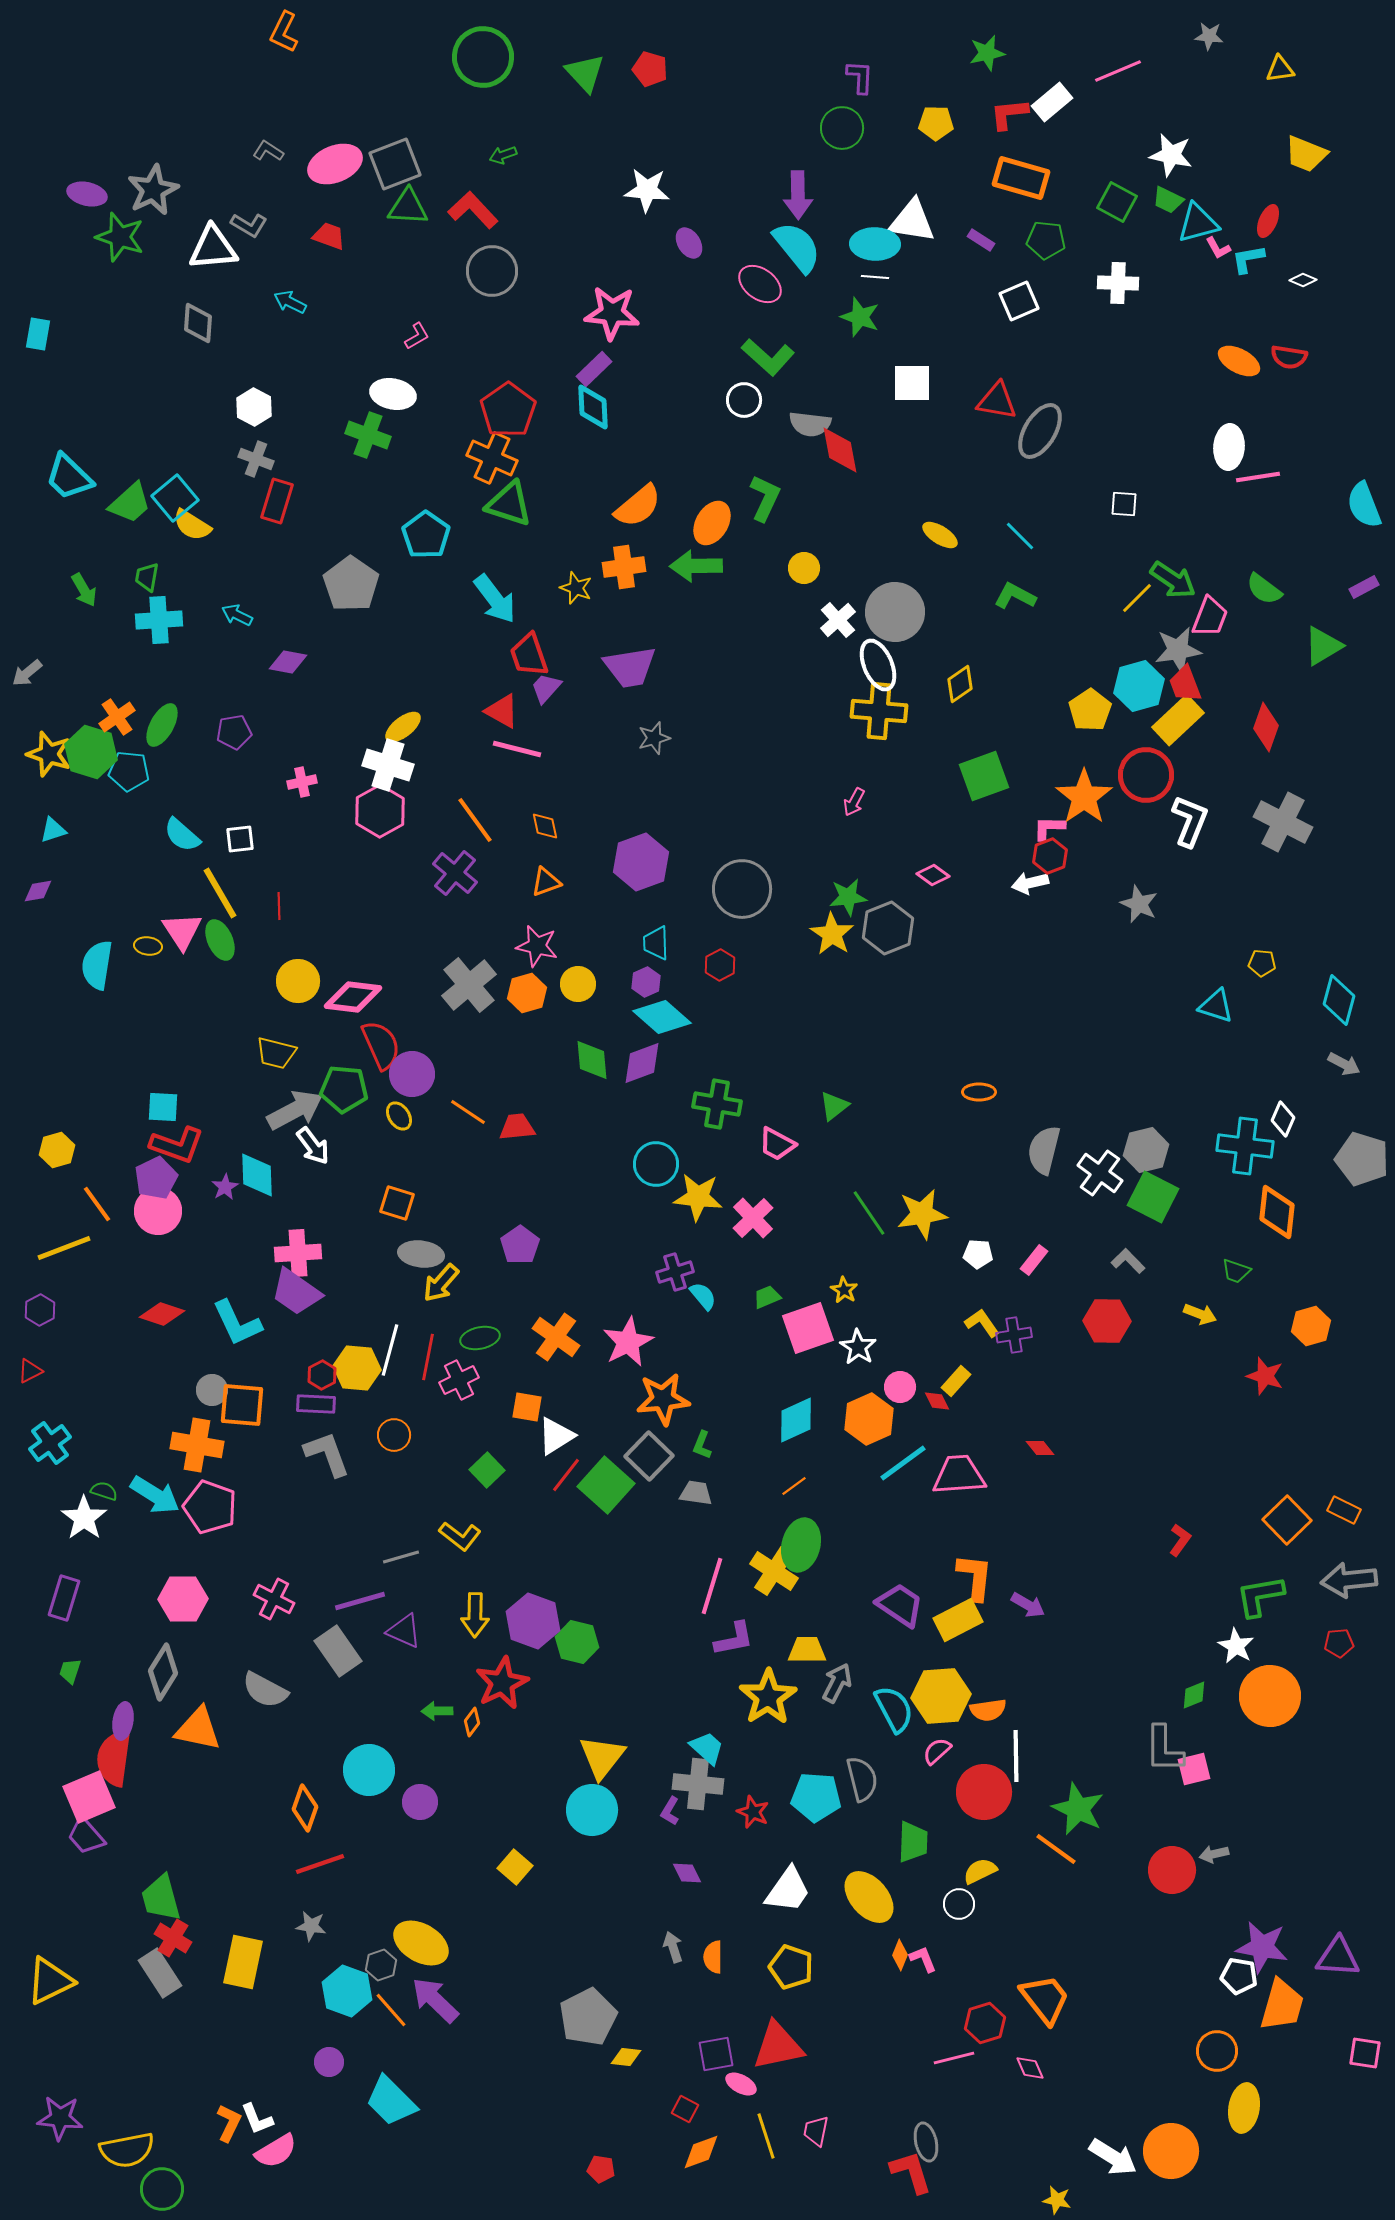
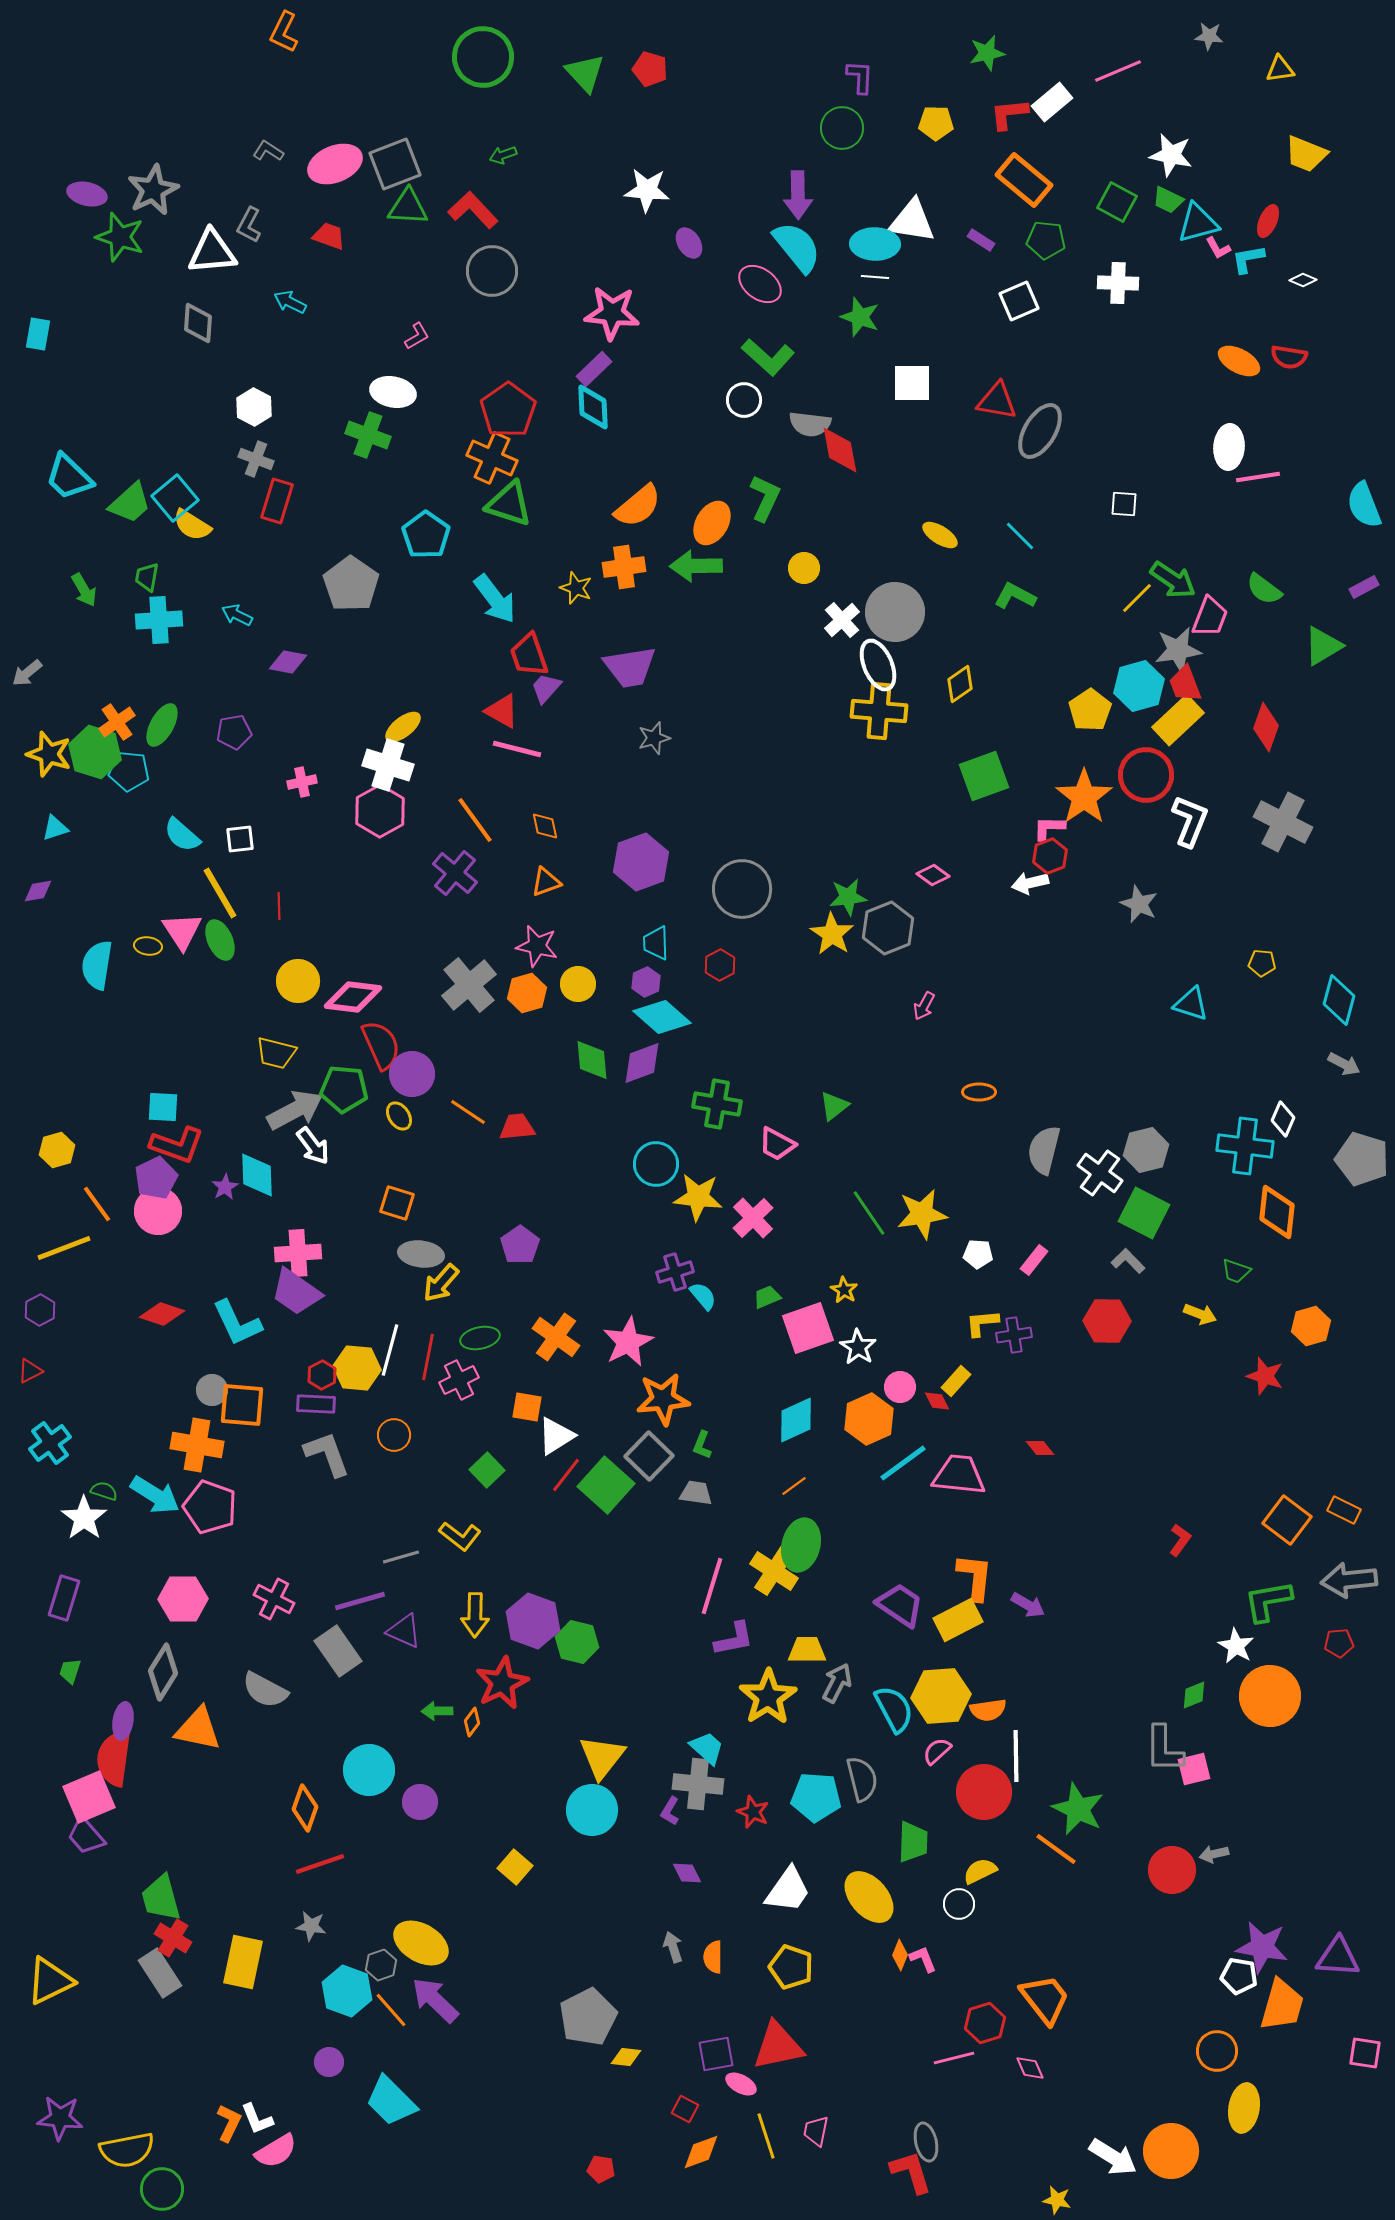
orange rectangle at (1021, 178): moved 3 px right, 2 px down; rotated 24 degrees clockwise
gray L-shape at (249, 225): rotated 87 degrees clockwise
white triangle at (213, 248): moved 1 px left, 4 px down
white ellipse at (393, 394): moved 2 px up
white cross at (838, 620): moved 4 px right
orange cross at (117, 717): moved 5 px down
green hexagon at (91, 752): moved 4 px right
pink arrow at (854, 802): moved 70 px right, 204 px down
cyan triangle at (53, 830): moved 2 px right, 2 px up
cyan triangle at (1216, 1006): moved 25 px left, 2 px up
green square at (1153, 1197): moved 9 px left, 16 px down
yellow L-shape at (982, 1323): rotated 60 degrees counterclockwise
pink trapezoid at (959, 1475): rotated 10 degrees clockwise
orange square at (1287, 1520): rotated 9 degrees counterclockwise
green L-shape at (1260, 1596): moved 8 px right, 5 px down
